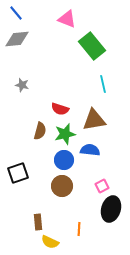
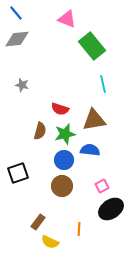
black ellipse: rotated 40 degrees clockwise
brown rectangle: rotated 42 degrees clockwise
